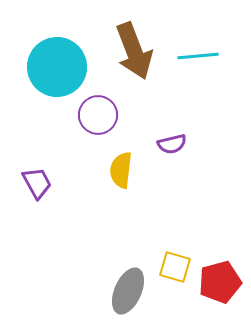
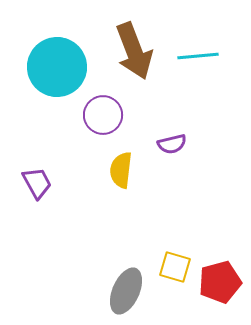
purple circle: moved 5 px right
gray ellipse: moved 2 px left
